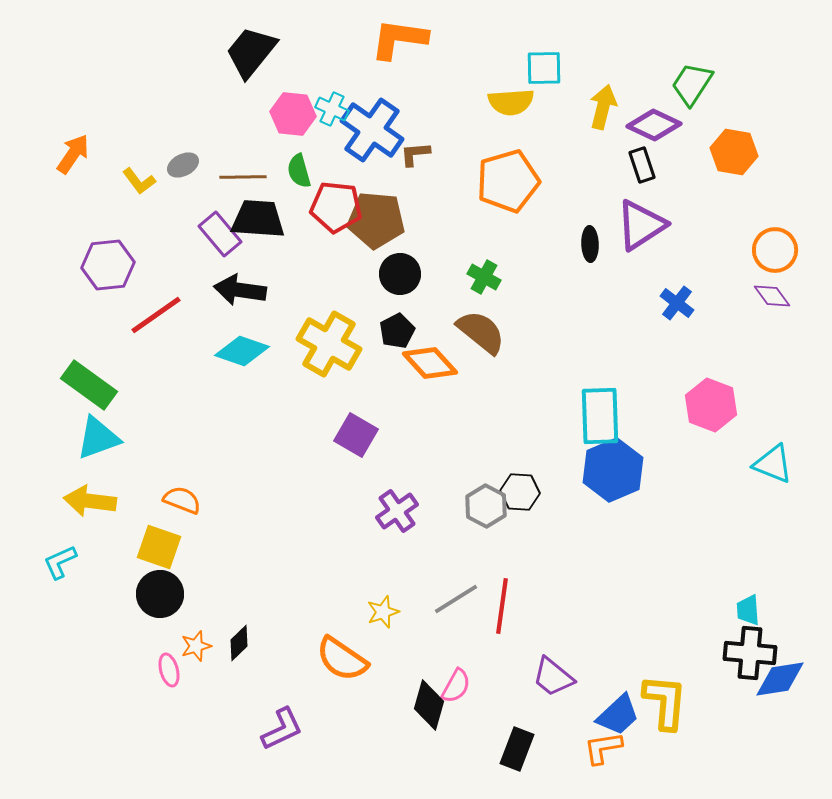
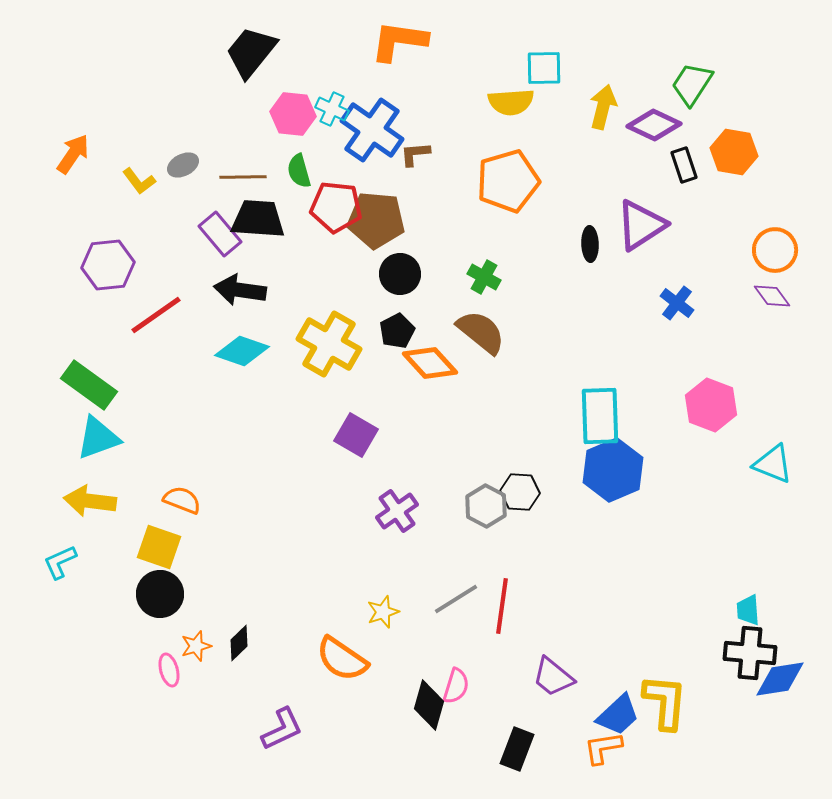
orange L-shape at (399, 39): moved 2 px down
black rectangle at (642, 165): moved 42 px right
pink semicircle at (456, 686): rotated 12 degrees counterclockwise
